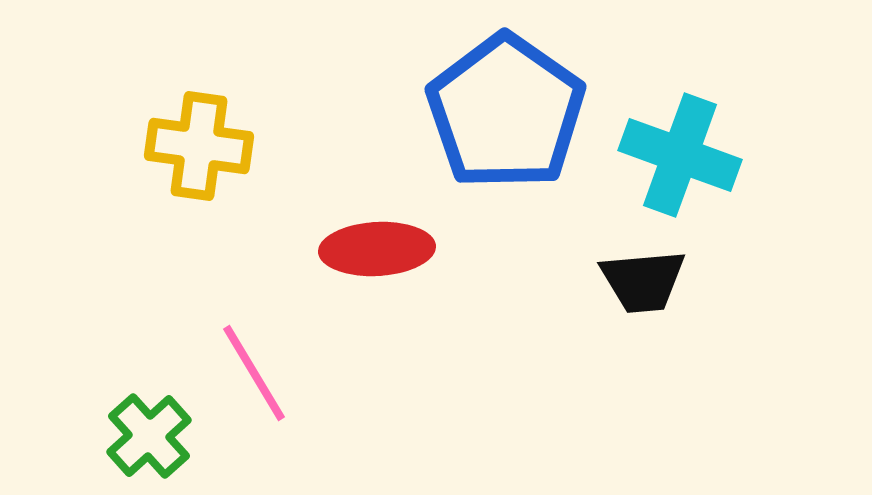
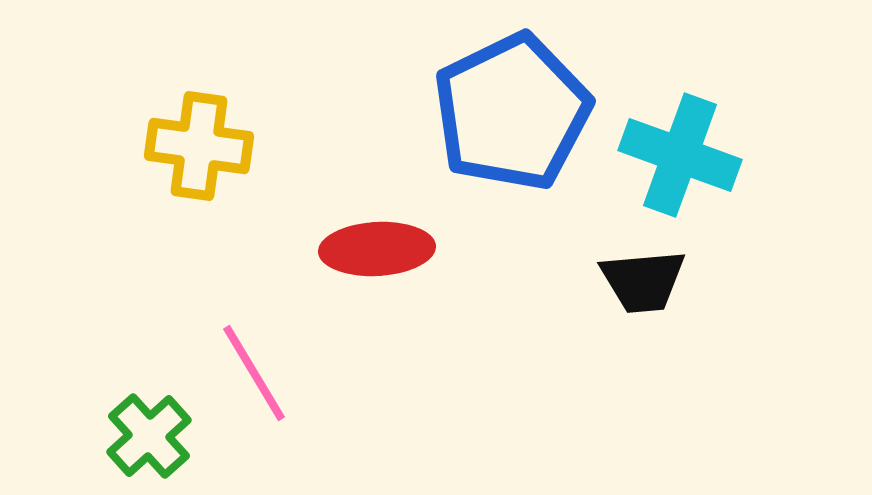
blue pentagon: moved 6 px right; rotated 11 degrees clockwise
